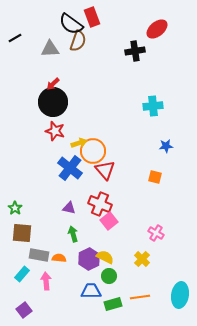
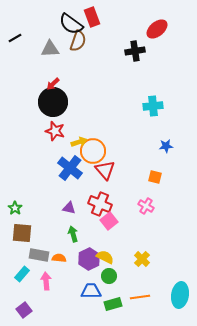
yellow arrow: moved 1 px up
pink cross: moved 10 px left, 27 px up
